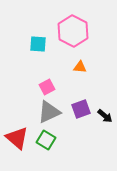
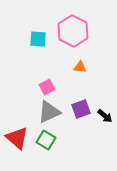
cyan square: moved 5 px up
